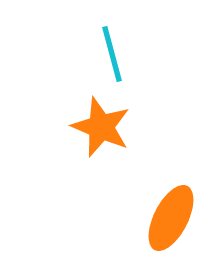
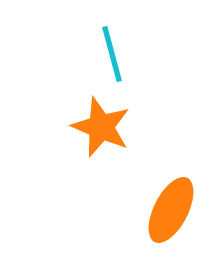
orange ellipse: moved 8 px up
